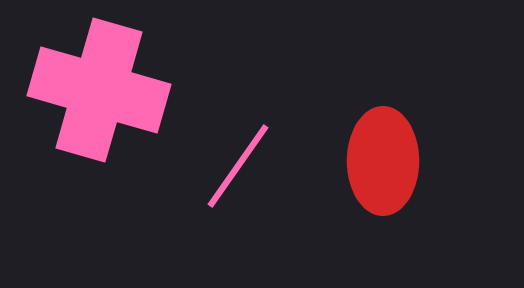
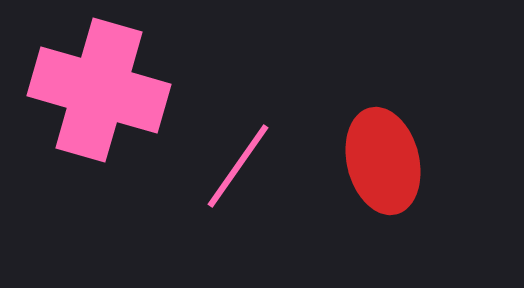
red ellipse: rotated 14 degrees counterclockwise
